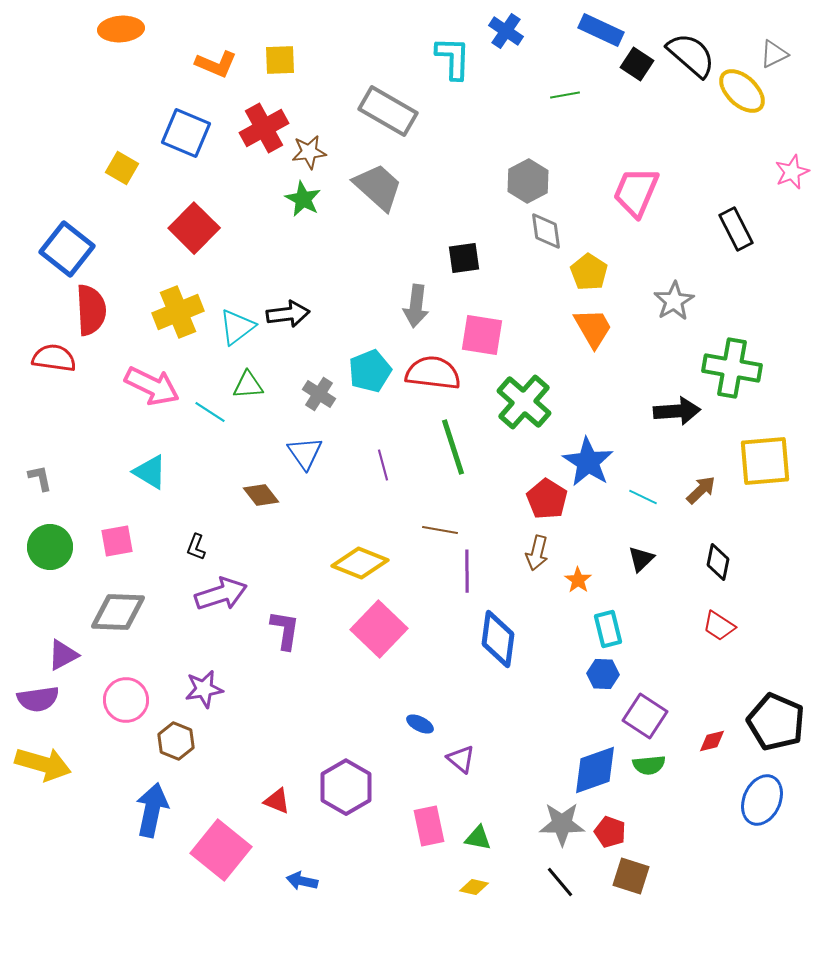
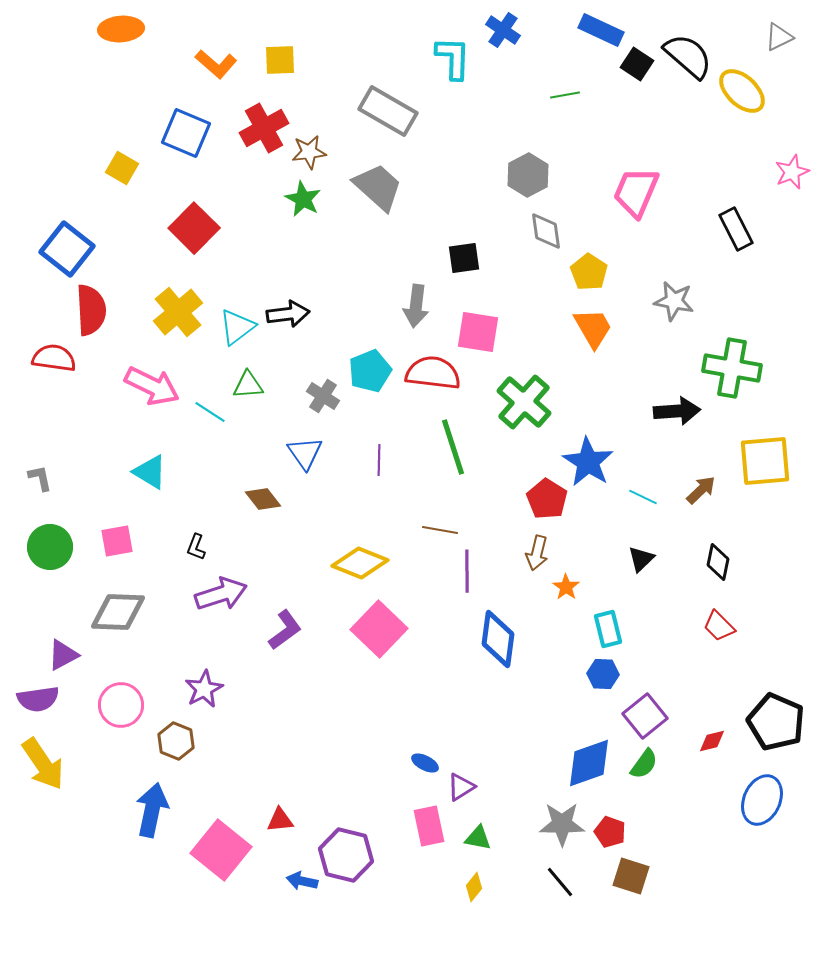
blue cross at (506, 31): moved 3 px left, 1 px up
gray triangle at (774, 54): moved 5 px right, 17 px up
black semicircle at (691, 55): moved 3 px left, 1 px down
orange L-shape at (216, 64): rotated 18 degrees clockwise
gray hexagon at (528, 181): moved 6 px up
gray star at (674, 301): rotated 30 degrees counterclockwise
yellow cross at (178, 312): rotated 18 degrees counterclockwise
pink square at (482, 335): moved 4 px left, 3 px up
gray cross at (319, 394): moved 4 px right, 2 px down
purple line at (383, 465): moved 4 px left, 5 px up; rotated 16 degrees clockwise
brown diamond at (261, 495): moved 2 px right, 4 px down
orange star at (578, 580): moved 12 px left, 7 px down
red trapezoid at (719, 626): rotated 12 degrees clockwise
purple L-shape at (285, 630): rotated 45 degrees clockwise
purple star at (204, 689): rotated 18 degrees counterclockwise
pink circle at (126, 700): moved 5 px left, 5 px down
purple square at (645, 716): rotated 18 degrees clockwise
blue ellipse at (420, 724): moved 5 px right, 39 px down
purple triangle at (461, 759): moved 28 px down; rotated 48 degrees clockwise
yellow arrow at (43, 764): rotated 40 degrees clockwise
green semicircle at (649, 765): moved 5 px left, 1 px up; rotated 48 degrees counterclockwise
blue diamond at (595, 770): moved 6 px left, 7 px up
purple hexagon at (346, 787): moved 68 px down; rotated 16 degrees counterclockwise
red triangle at (277, 801): moved 3 px right, 19 px down; rotated 28 degrees counterclockwise
yellow diamond at (474, 887): rotated 64 degrees counterclockwise
